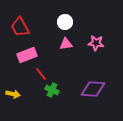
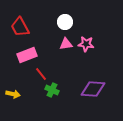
pink star: moved 10 px left, 1 px down
